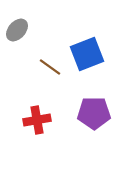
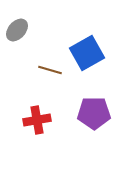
blue square: moved 1 px up; rotated 8 degrees counterclockwise
brown line: moved 3 px down; rotated 20 degrees counterclockwise
